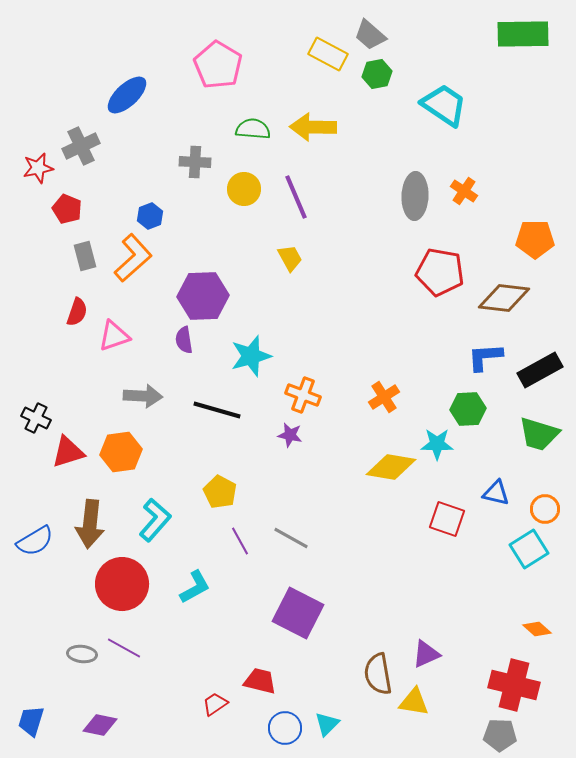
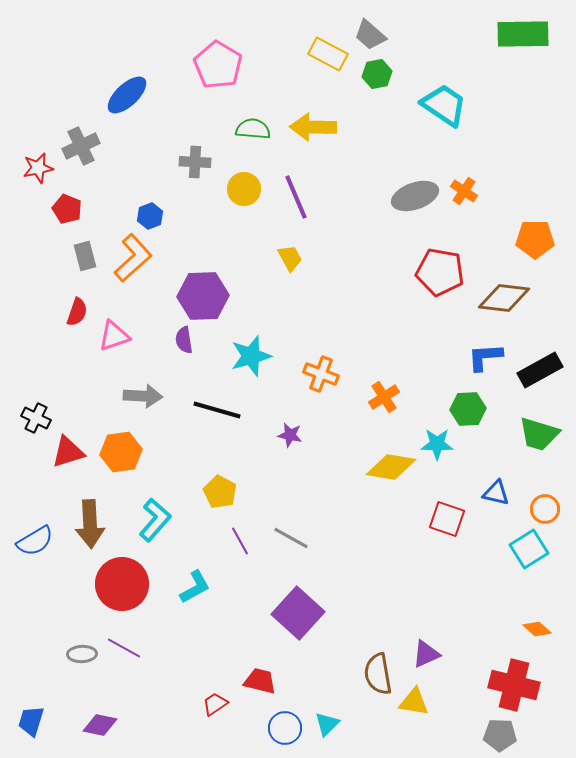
gray ellipse at (415, 196): rotated 69 degrees clockwise
orange cross at (303, 395): moved 18 px right, 21 px up
brown arrow at (90, 524): rotated 9 degrees counterclockwise
purple square at (298, 613): rotated 15 degrees clockwise
gray ellipse at (82, 654): rotated 8 degrees counterclockwise
